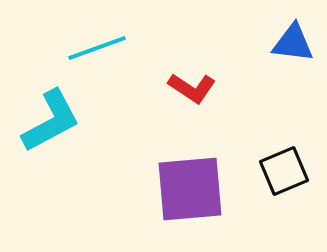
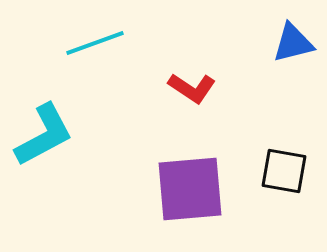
blue triangle: rotated 21 degrees counterclockwise
cyan line: moved 2 px left, 5 px up
cyan L-shape: moved 7 px left, 14 px down
black square: rotated 33 degrees clockwise
